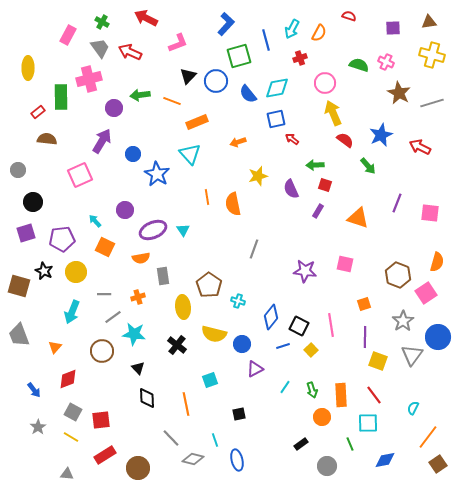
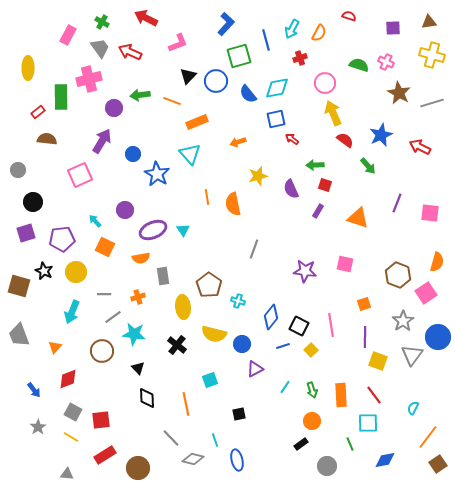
orange circle at (322, 417): moved 10 px left, 4 px down
